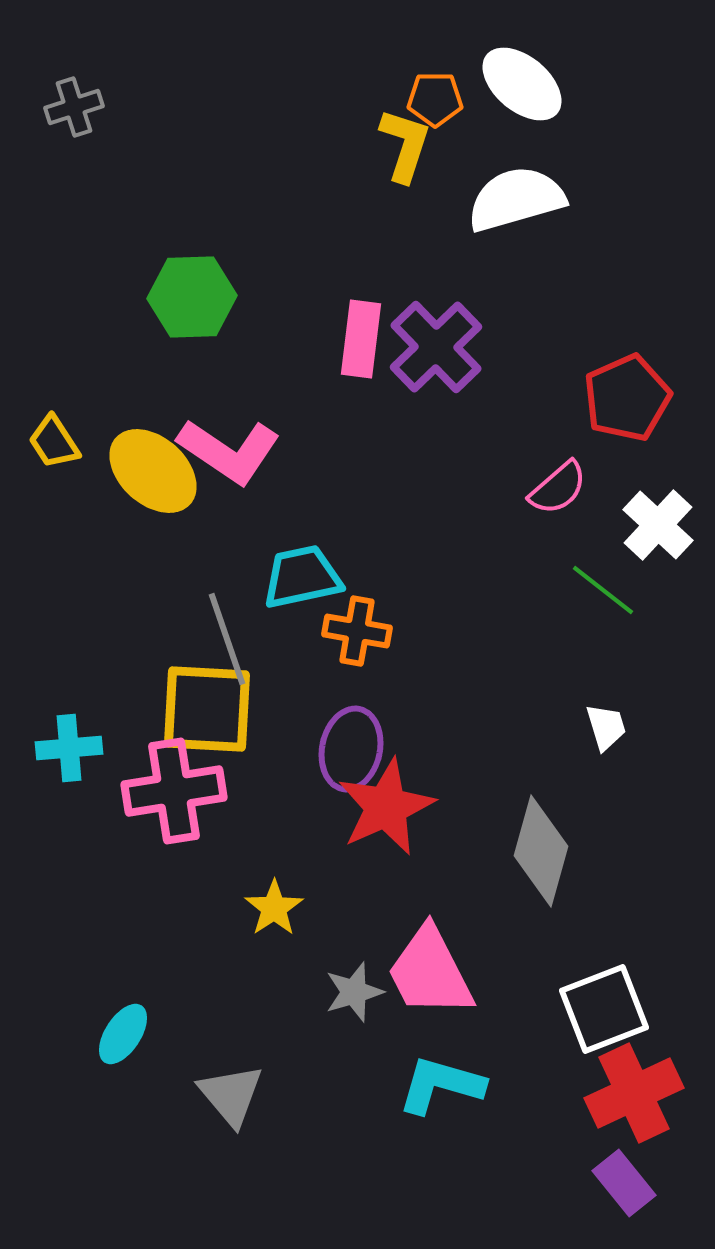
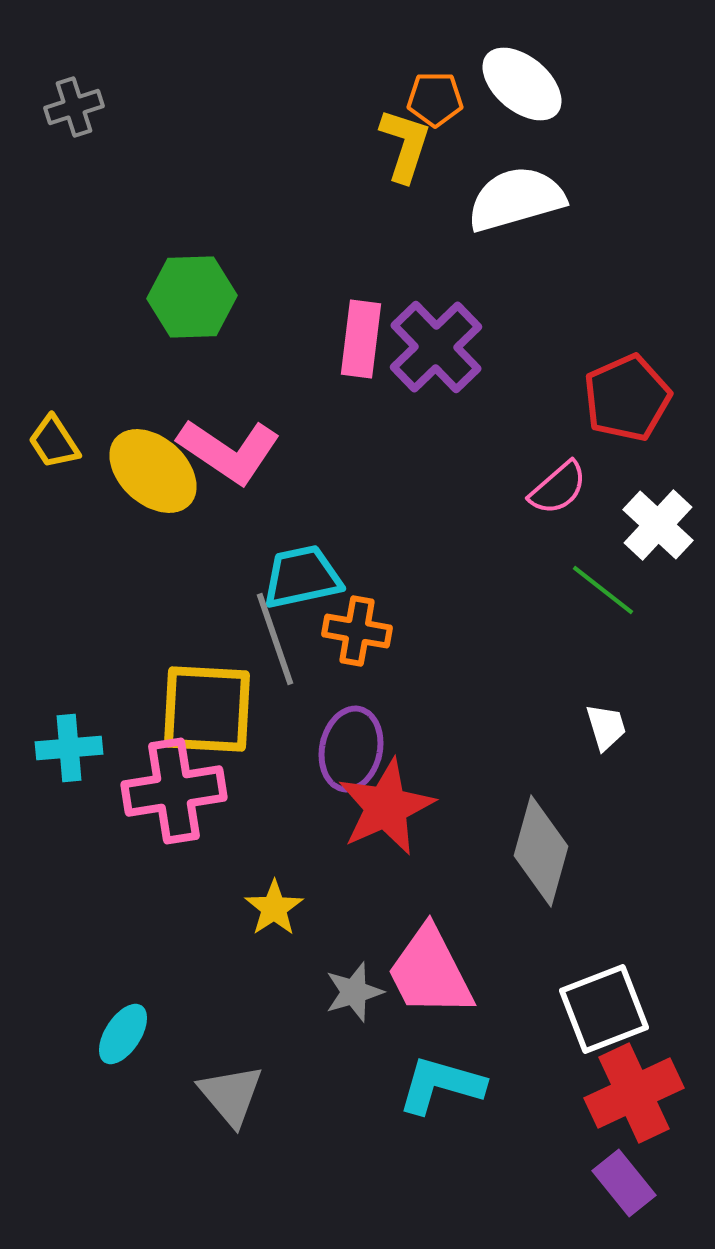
gray line: moved 48 px right
